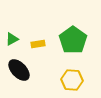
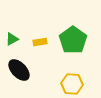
yellow rectangle: moved 2 px right, 2 px up
yellow hexagon: moved 4 px down
